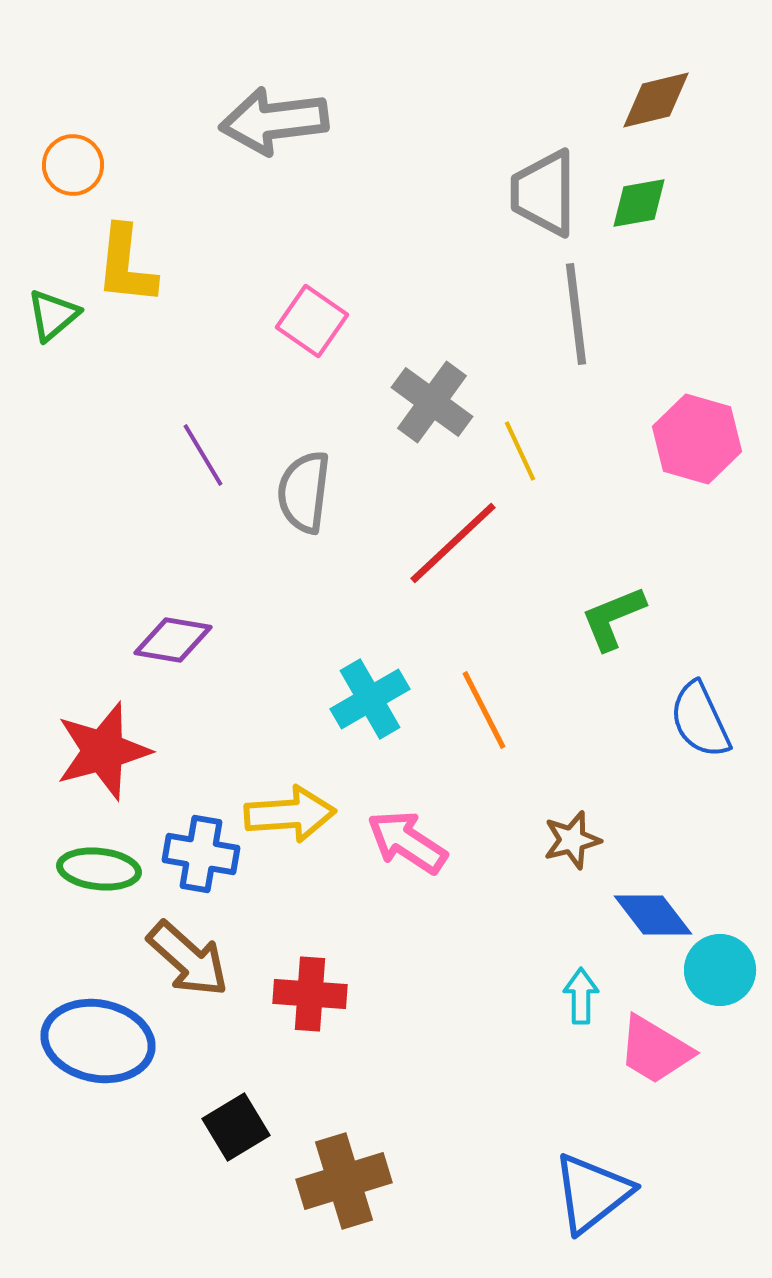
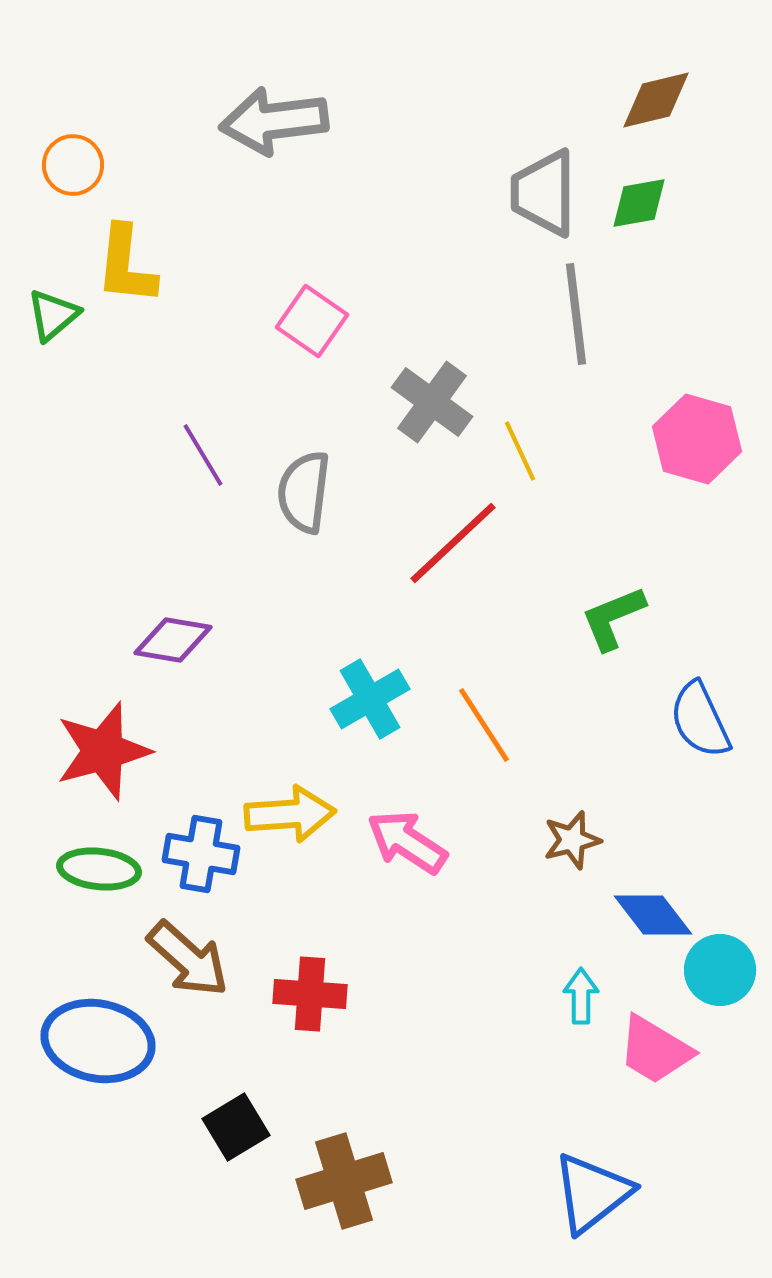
orange line: moved 15 px down; rotated 6 degrees counterclockwise
